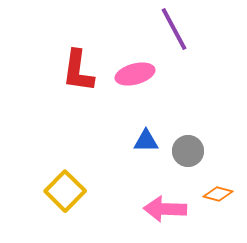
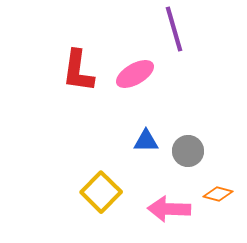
purple line: rotated 12 degrees clockwise
pink ellipse: rotated 15 degrees counterclockwise
yellow square: moved 36 px right, 1 px down
pink arrow: moved 4 px right
